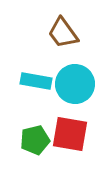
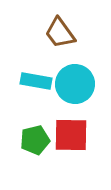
brown trapezoid: moved 3 px left
red square: moved 1 px right, 1 px down; rotated 9 degrees counterclockwise
